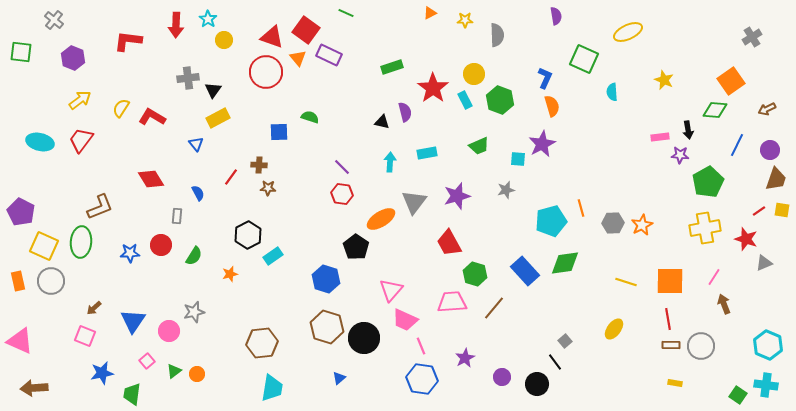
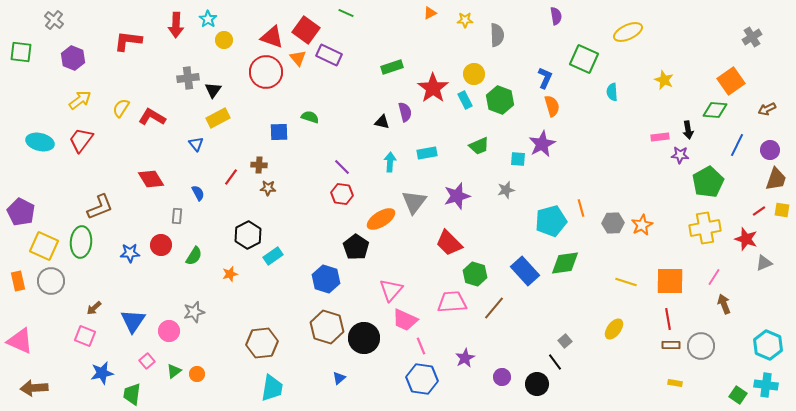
red trapezoid at (449, 243): rotated 16 degrees counterclockwise
